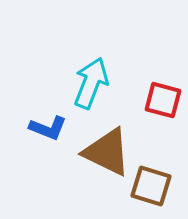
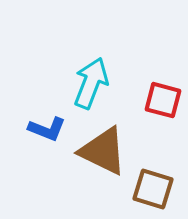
blue L-shape: moved 1 px left, 1 px down
brown triangle: moved 4 px left, 1 px up
brown square: moved 2 px right, 3 px down
